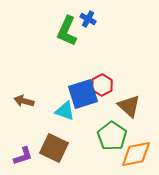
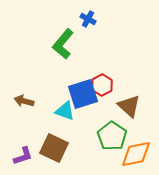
green L-shape: moved 4 px left, 13 px down; rotated 16 degrees clockwise
